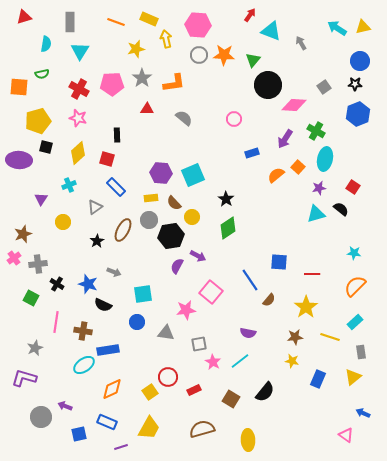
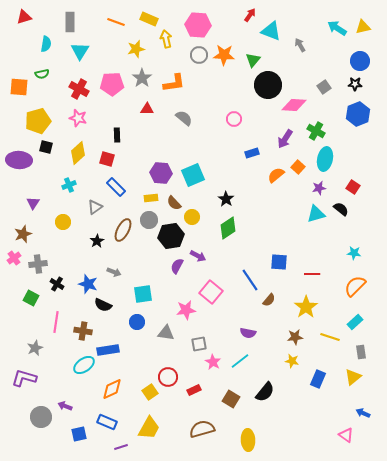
gray arrow at (301, 43): moved 1 px left, 2 px down
purple triangle at (41, 199): moved 8 px left, 4 px down
